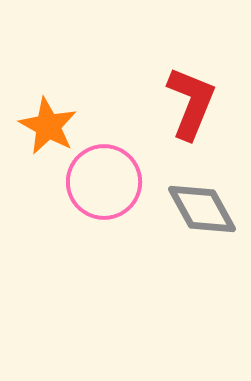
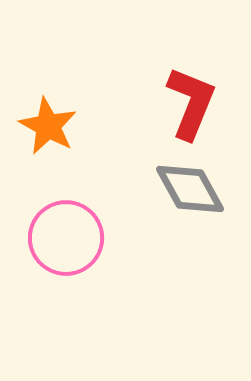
pink circle: moved 38 px left, 56 px down
gray diamond: moved 12 px left, 20 px up
